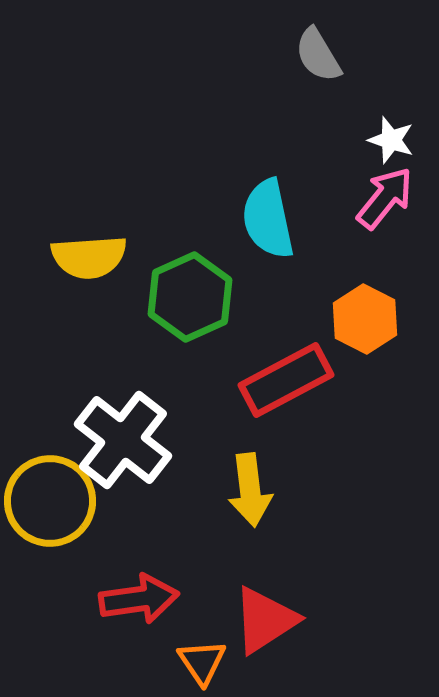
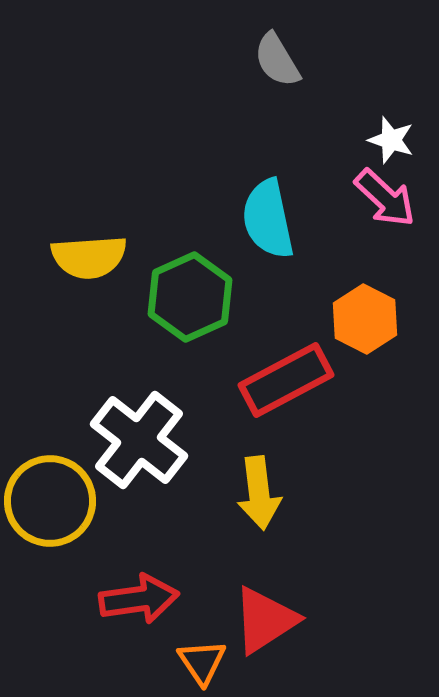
gray semicircle: moved 41 px left, 5 px down
pink arrow: rotated 94 degrees clockwise
white cross: moved 16 px right
yellow arrow: moved 9 px right, 3 px down
